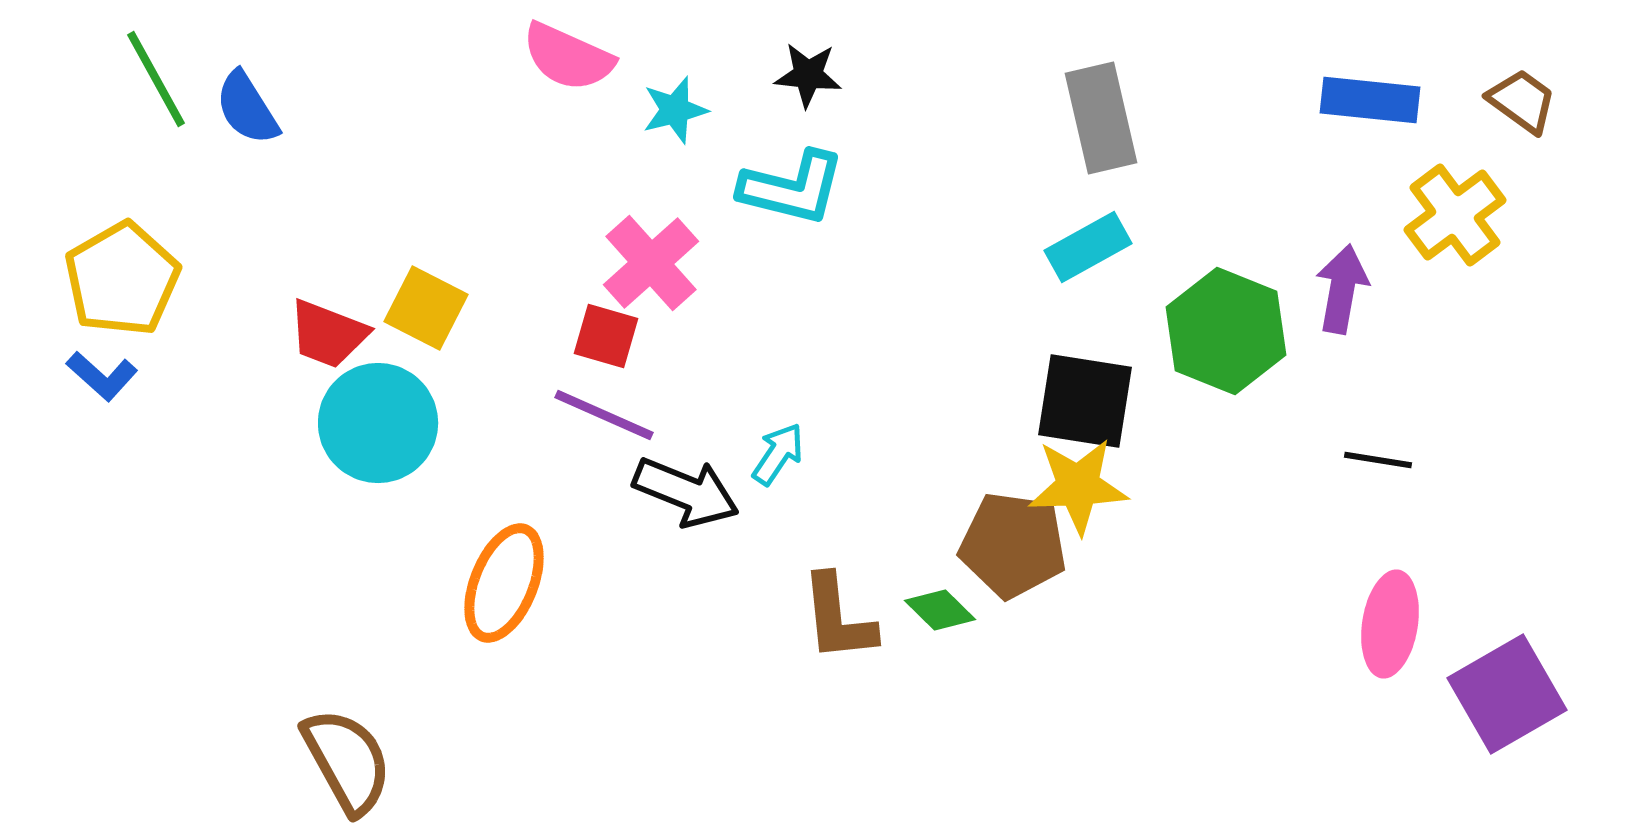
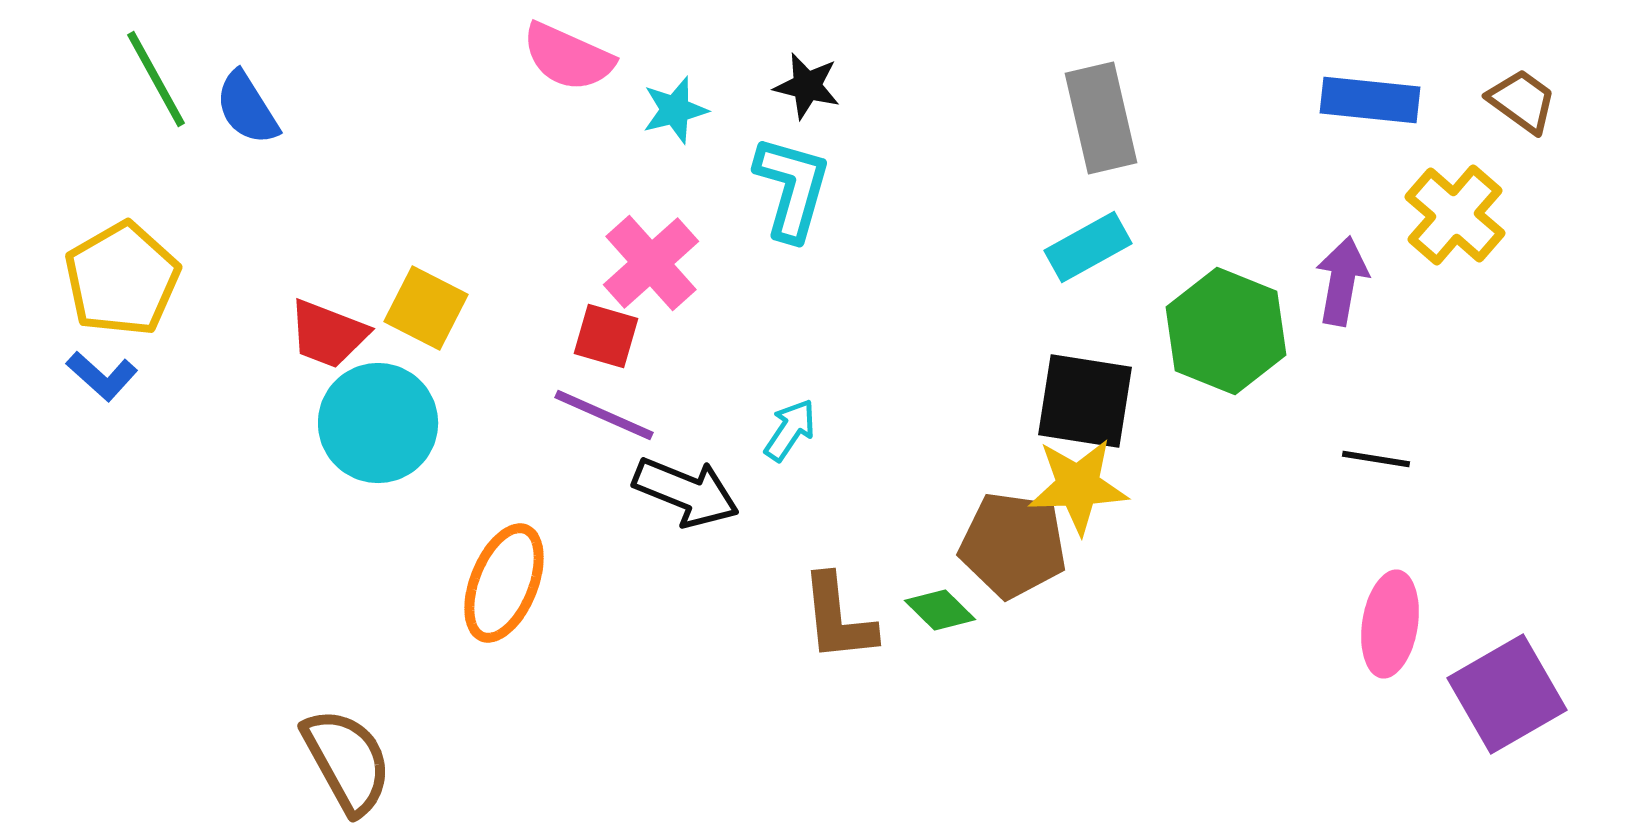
black star: moved 1 px left, 11 px down; rotated 8 degrees clockwise
cyan L-shape: rotated 88 degrees counterclockwise
yellow cross: rotated 12 degrees counterclockwise
purple arrow: moved 8 px up
cyan arrow: moved 12 px right, 24 px up
black line: moved 2 px left, 1 px up
